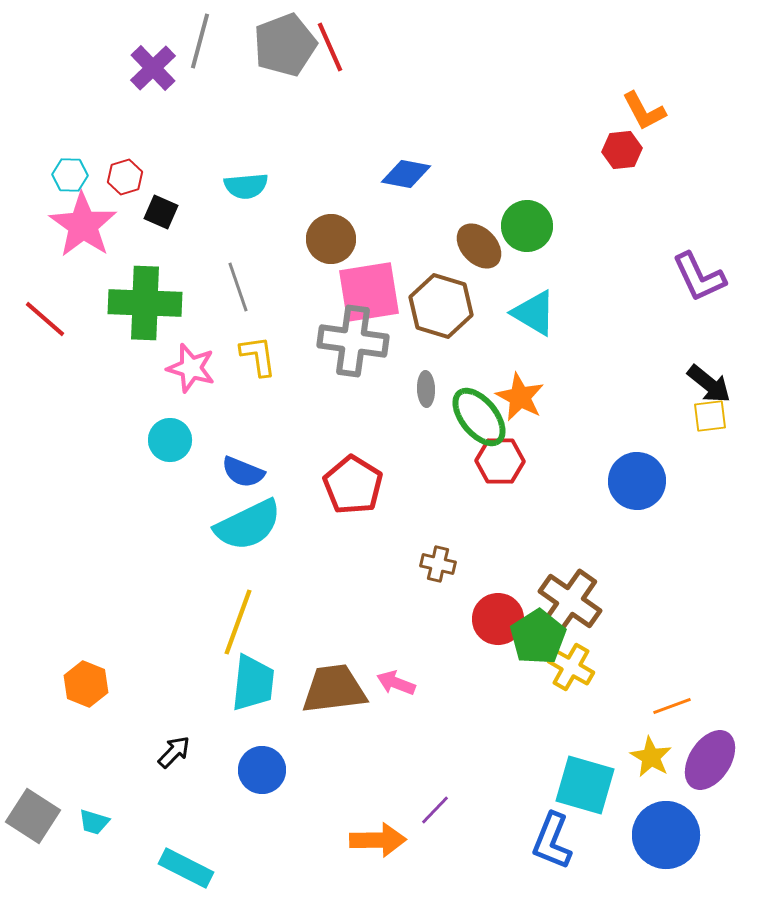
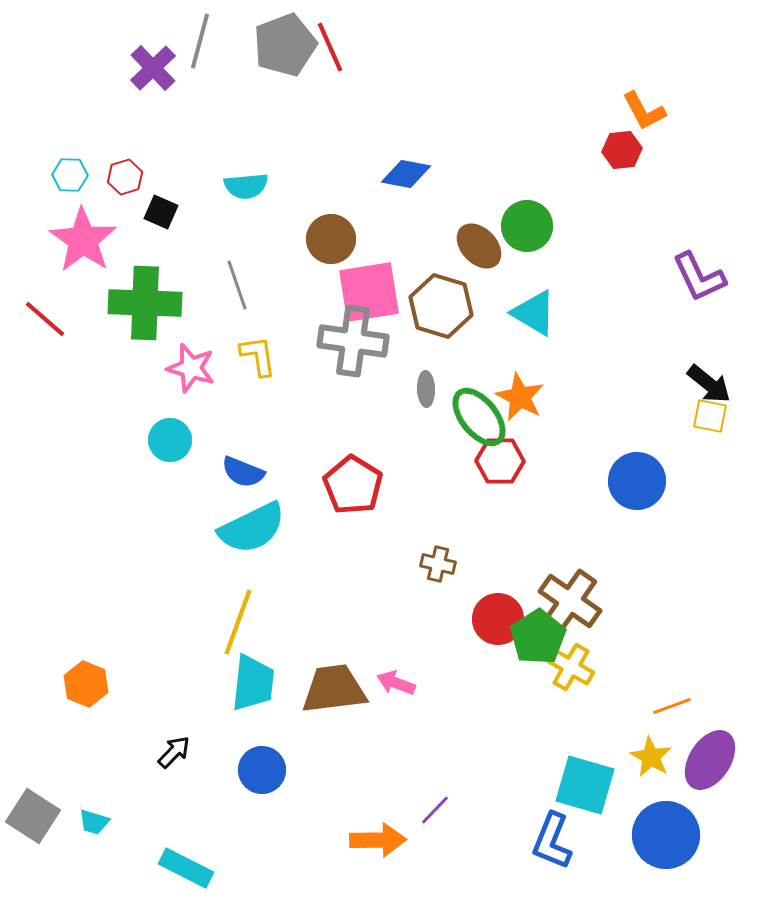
pink star at (83, 225): moved 15 px down
gray line at (238, 287): moved 1 px left, 2 px up
yellow square at (710, 416): rotated 18 degrees clockwise
cyan semicircle at (248, 525): moved 4 px right, 3 px down
